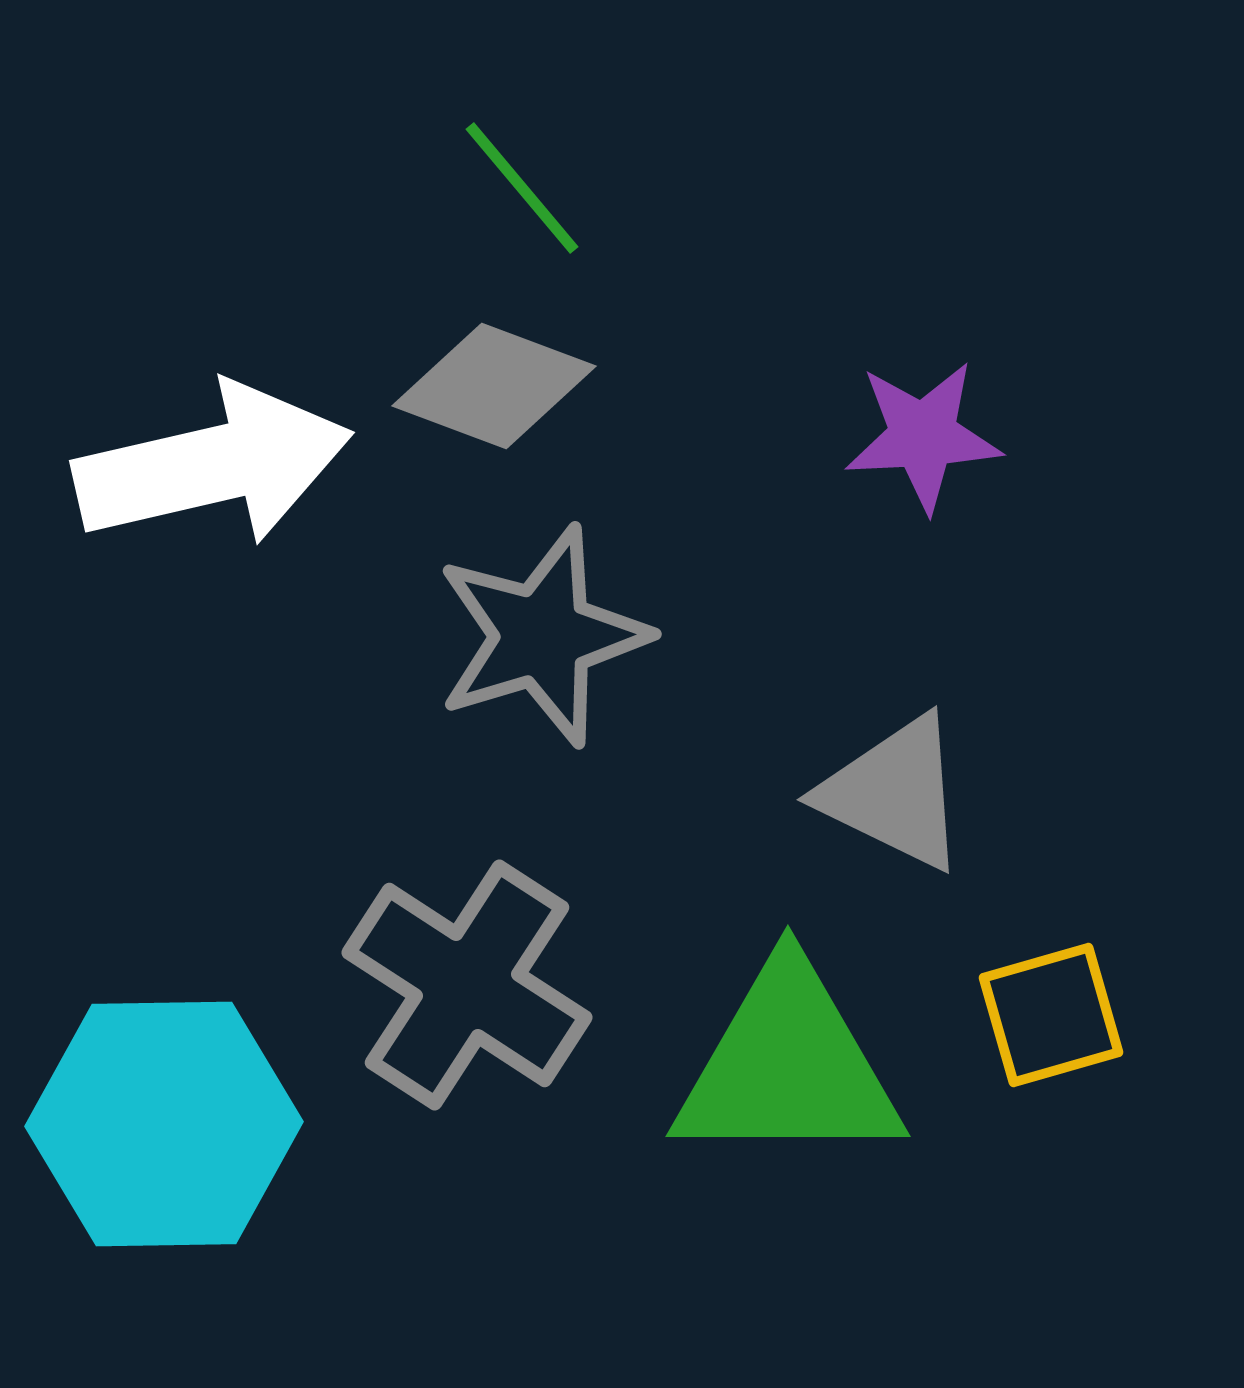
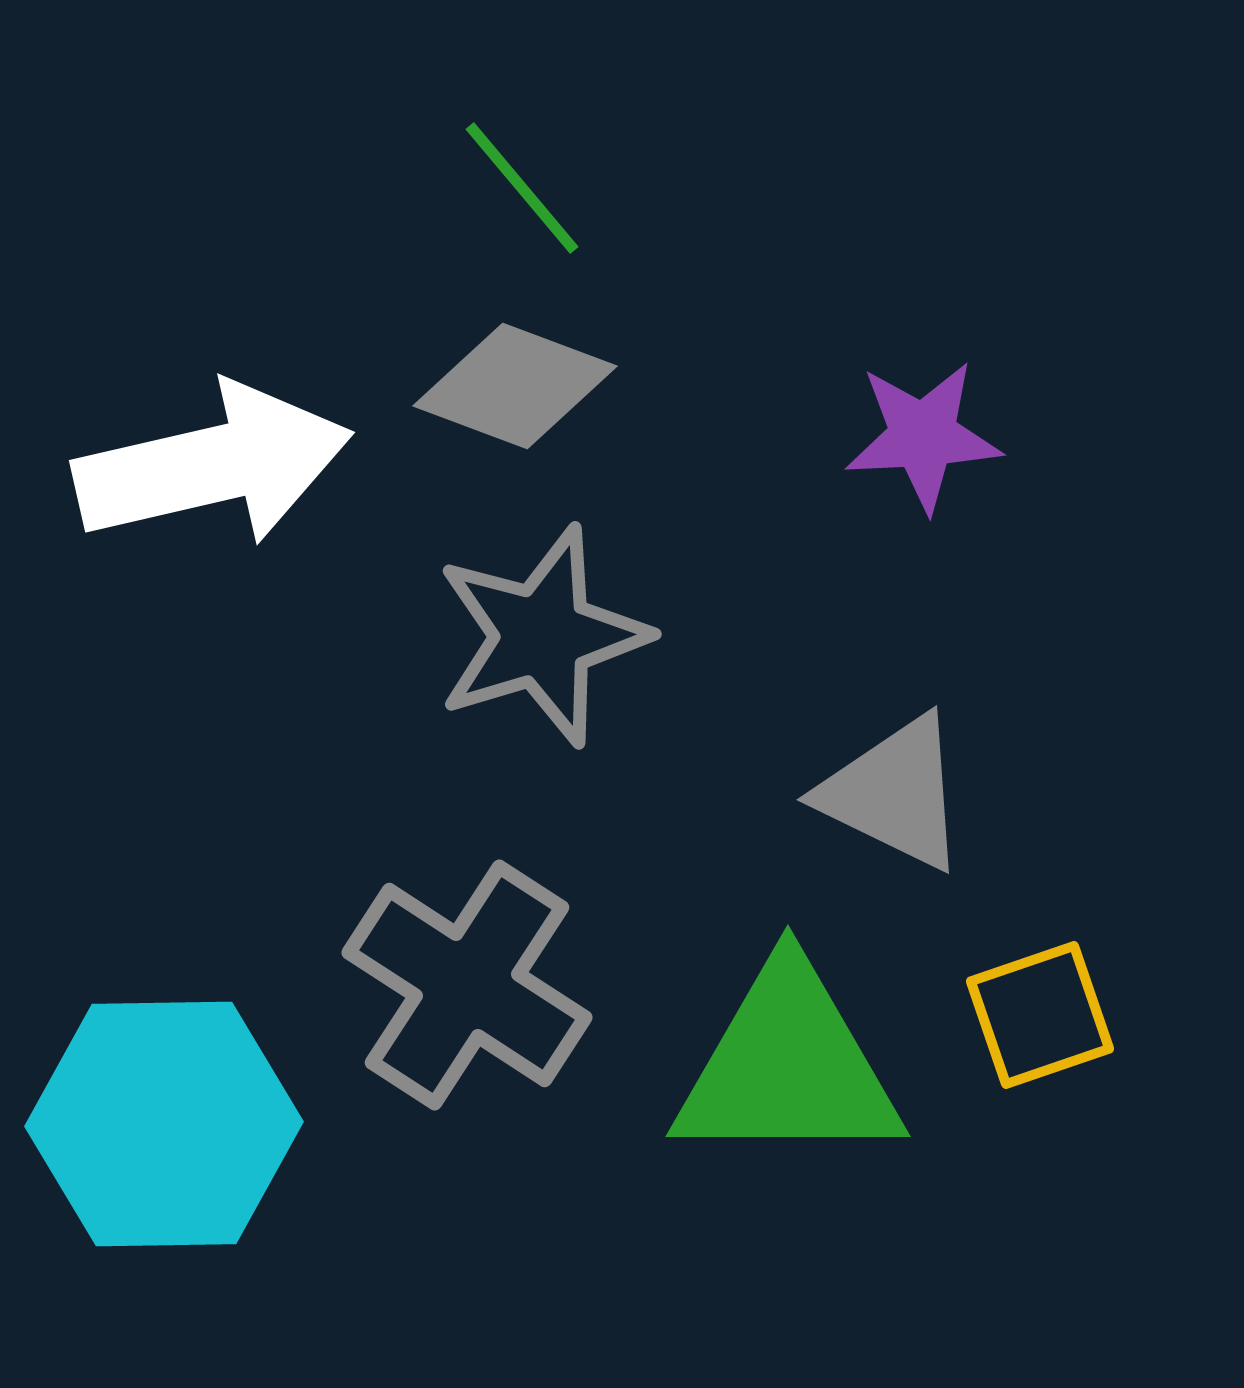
gray diamond: moved 21 px right
yellow square: moved 11 px left; rotated 3 degrees counterclockwise
